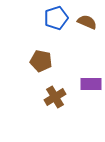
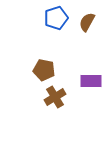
brown semicircle: rotated 84 degrees counterclockwise
brown pentagon: moved 3 px right, 9 px down
purple rectangle: moved 3 px up
